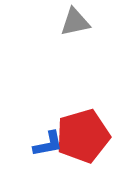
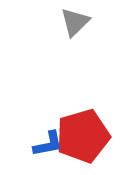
gray triangle: rotated 32 degrees counterclockwise
